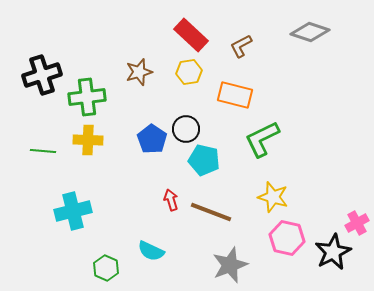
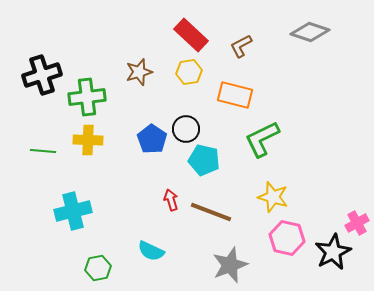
green hexagon: moved 8 px left; rotated 25 degrees clockwise
